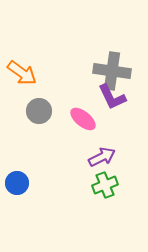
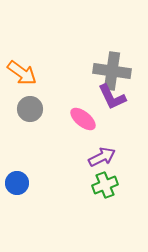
gray circle: moved 9 px left, 2 px up
